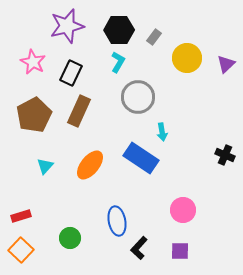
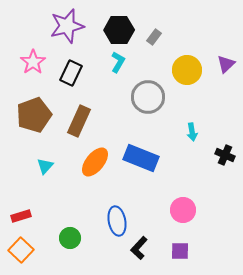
yellow circle: moved 12 px down
pink star: rotated 10 degrees clockwise
gray circle: moved 10 px right
brown rectangle: moved 10 px down
brown pentagon: rotated 8 degrees clockwise
cyan arrow: moved 30 px right
blue rectangle: rotated 12 degrees counterclockwise
orange ellipse: moved 5 px right, 3 px up
